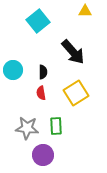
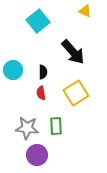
yellow triangle: rotated 24 degrees clockwise
purple circle: moved 6 px left
